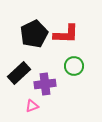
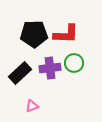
black pentagon: rotated 24 degrees clockwise
green circle: moved 3 px up
black rectangle: moved 1 px right
purple cross: moved 5 px right, 16 px up
